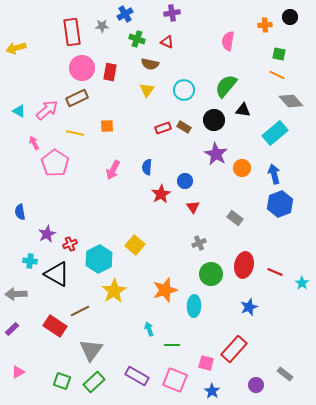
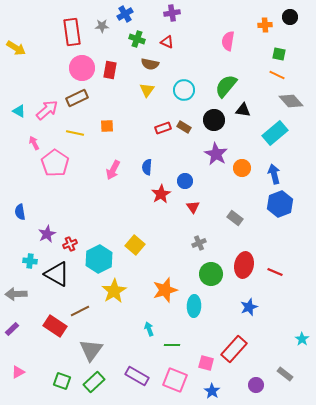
yellow arrow at (16, 48): rotated 132 degrees counterclockwise
red rectangle at (110, 72): moved 2 px up
cyan star at (302, 283): moved 56 px down
